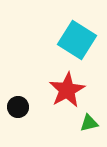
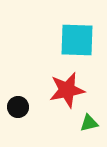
cyan square: rotated 30 degrees counterclockwise
red star: rotated 18 degrees clockwise
